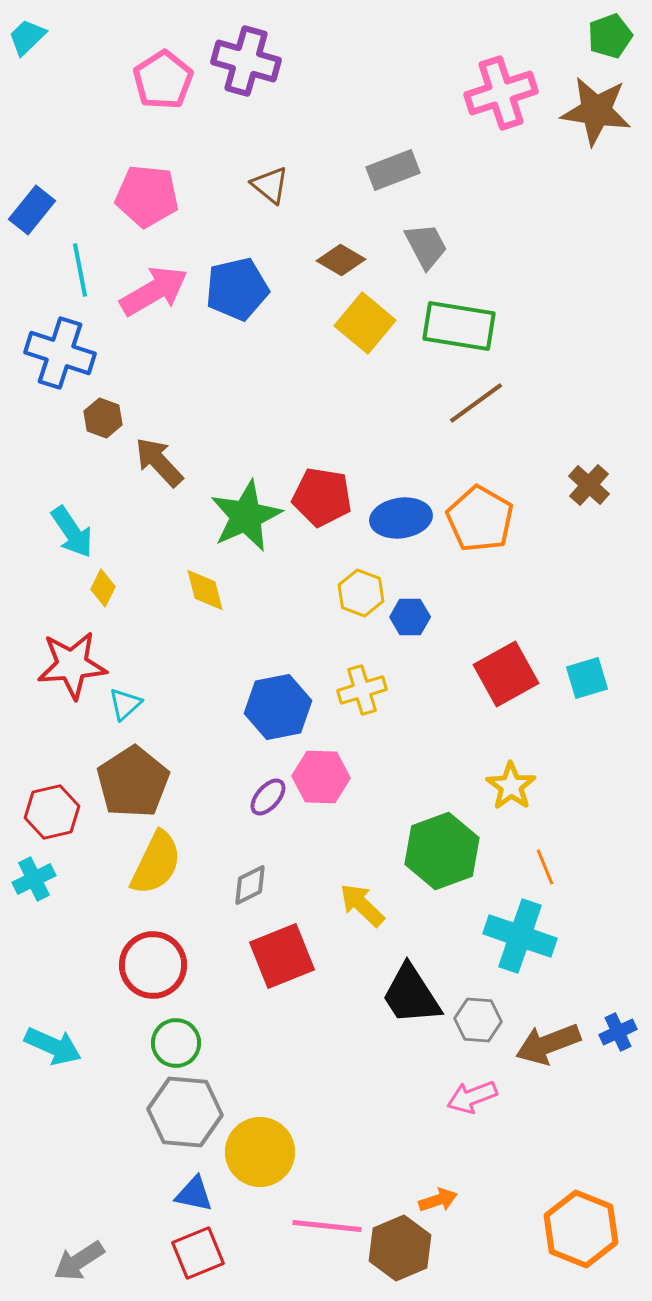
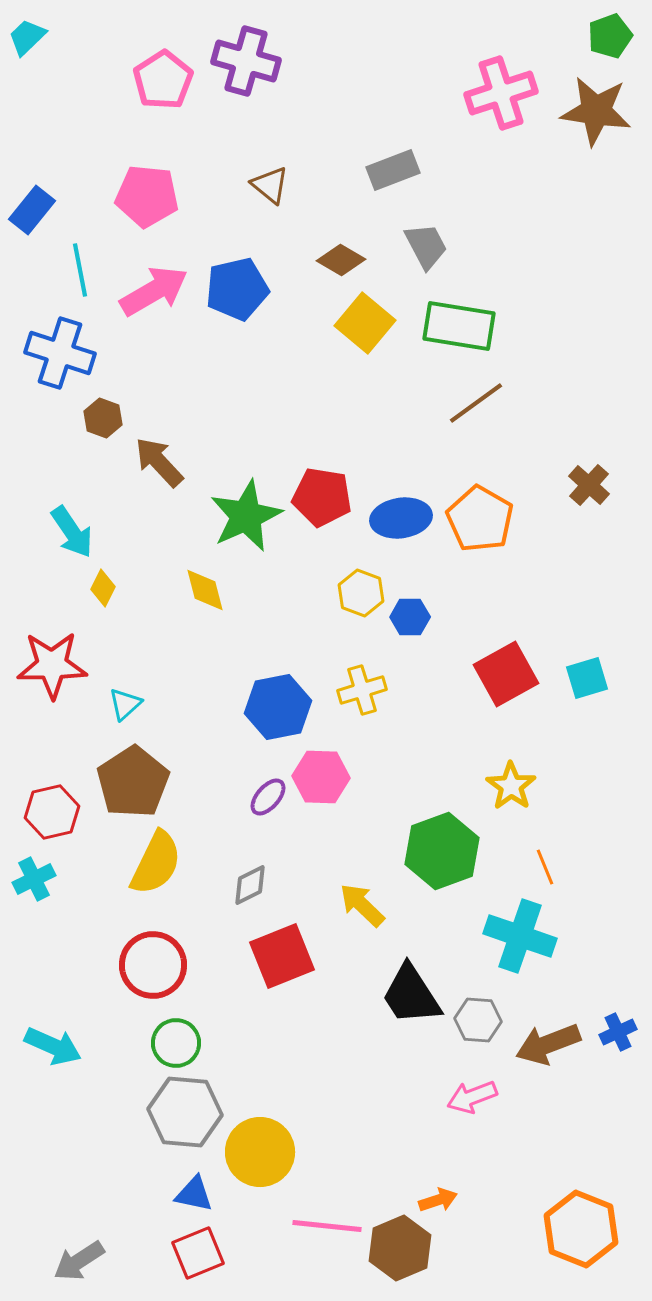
red star at (72, 665): moved 20 px left; rotated 4 degrees clockwise
